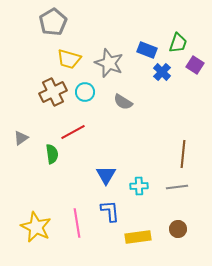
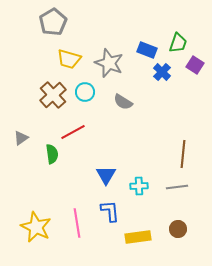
brown cross: moved 3 px down; rotated 16 degrees counterclockwise
